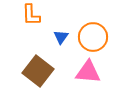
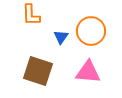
orange circle: moved 2 px left, 6 px up
brown square: rotated 20 degrees counterclockwise
